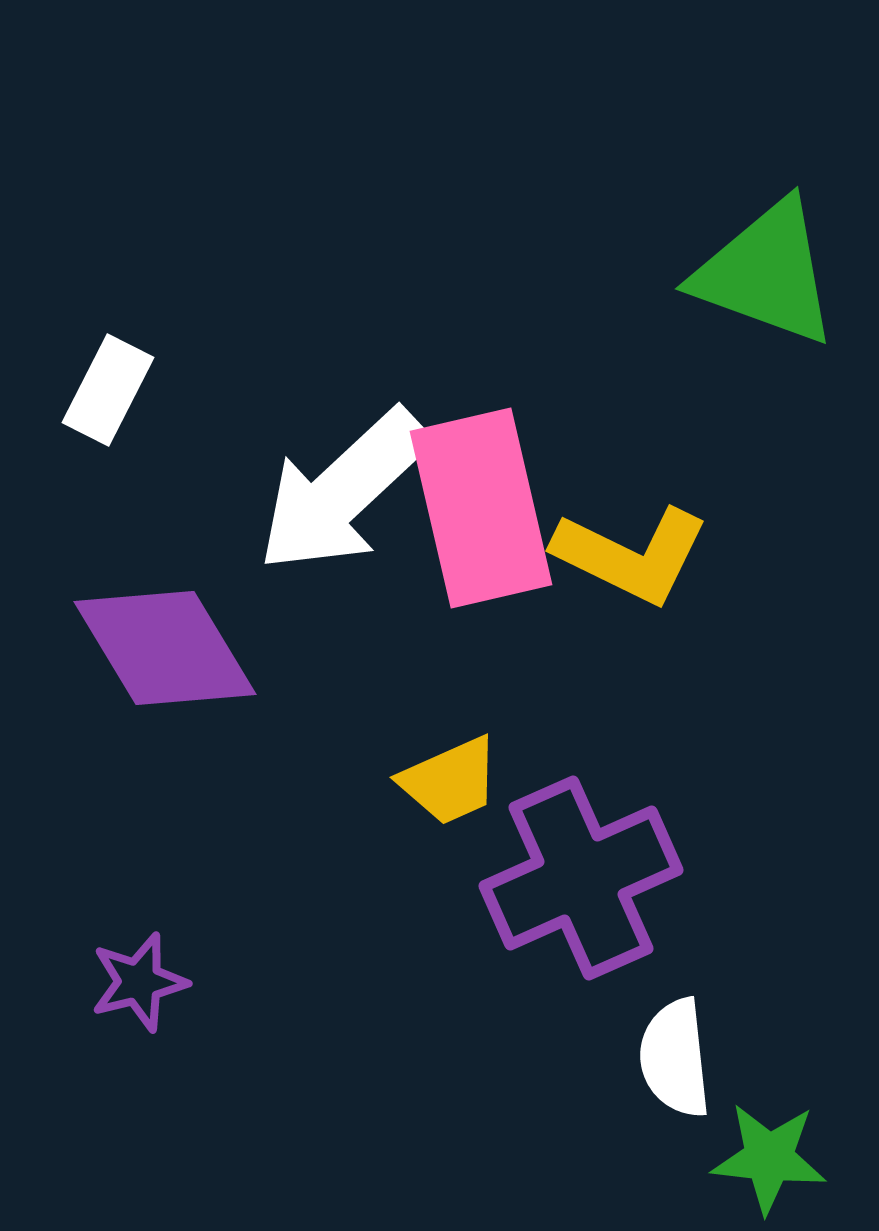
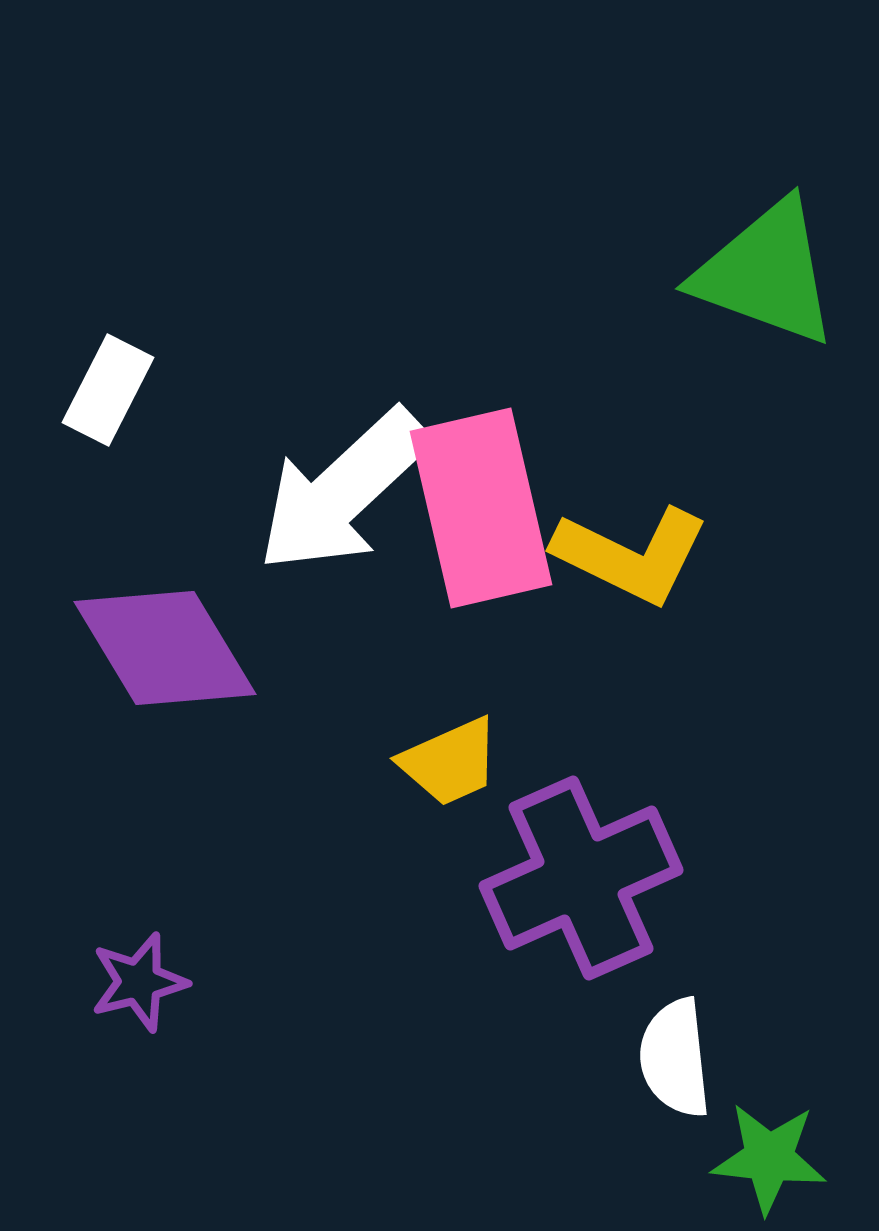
yellow trapezoid: moved 19 px up
